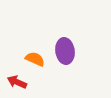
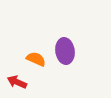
orange semicircle: moved 1 px right
